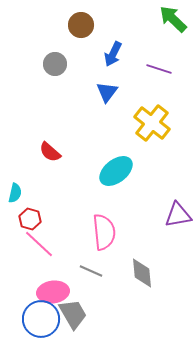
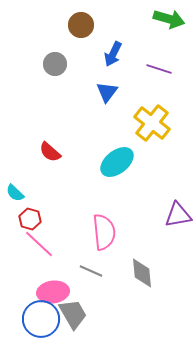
green arrow: moved 4 px left; rotated 152 degrees clockwise
cyan ellipse: moved 1 px right, 9 px up
cyan semicircle: rotated 120 degrees clockwise
